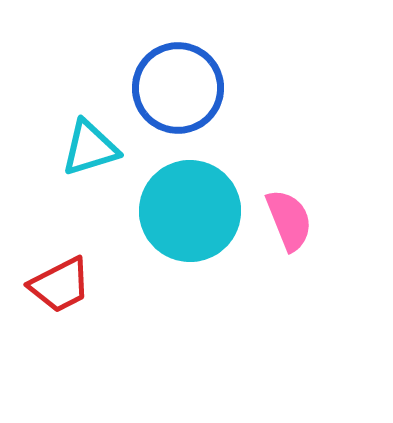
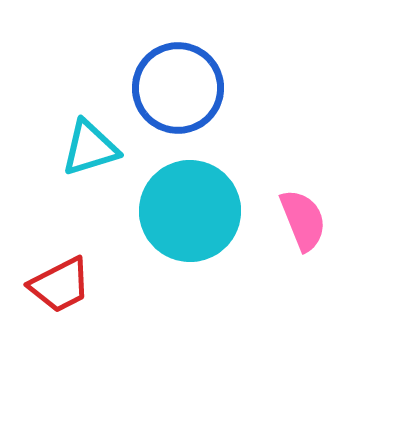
pink semicircle: moved 14 px right
